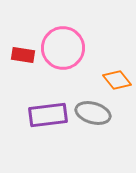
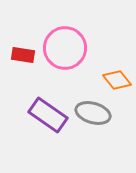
pink circle: moved 2 px right
purple rectangle: rotated 42 degrees clockwise
